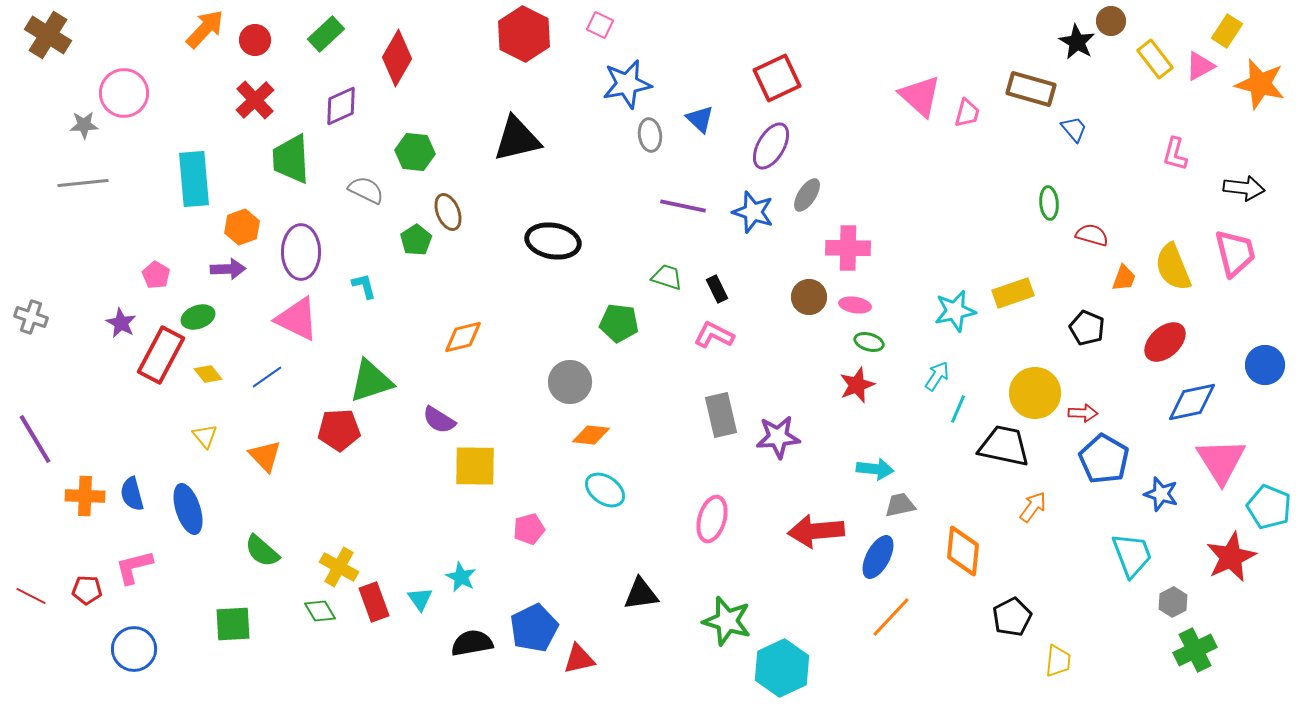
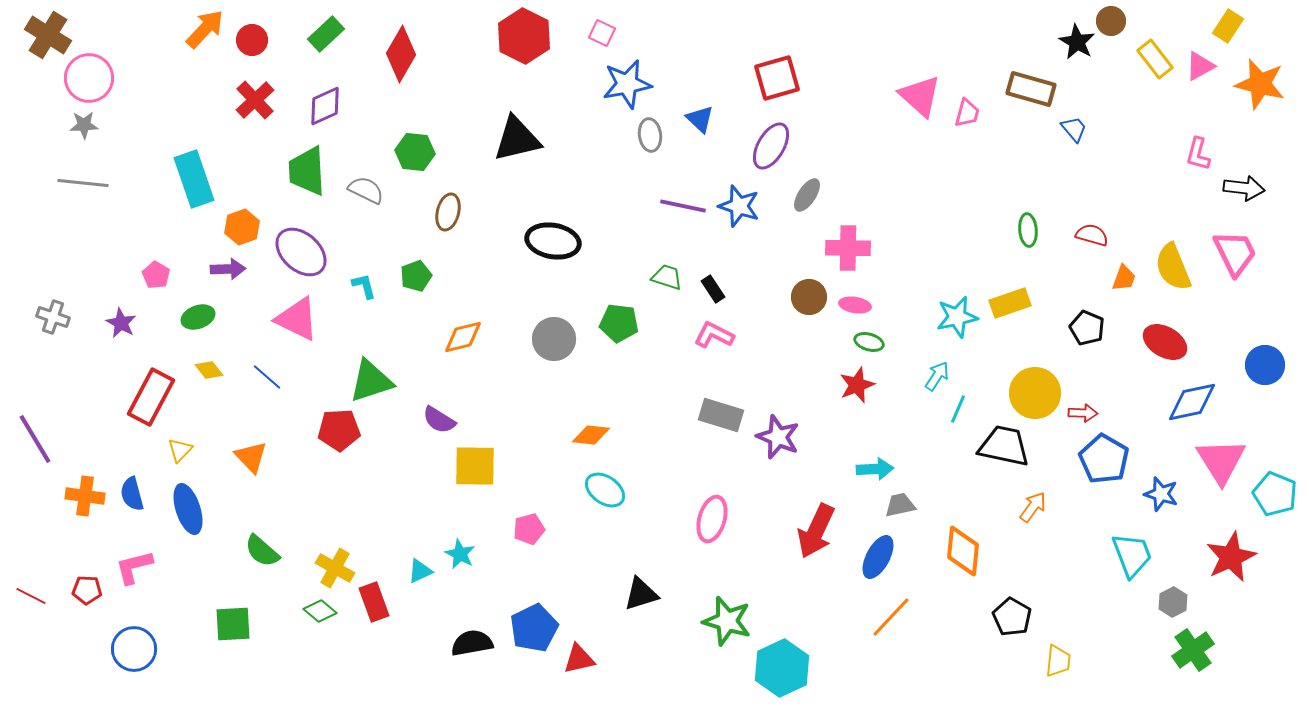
pink square at (600, 25): moved 2 px right, 8 px down
yellow rectangle at (1227, 31): moved 1 px right, 5 px up
red hexagon at (524, 34): moved 2 px down
red circle at (255, 40): moved 3 px left
red diamond at (397, 58): moved 4 px right, 4 px up
red square at (777, 78): rotated 9 degrees clockwise
pink circle at (124, 93): moved 35 px left, 15 px up
purple diamond at (341, 106): moved 16 px left
pink L-shape at (1175, 154): moved 23 px right
green trapezoid at (291, 159): moved 16 px right, 12 px down
cyan rectangle at (194, 179): rotated 14 degrees counterclockwise
gray line at (83, 183): rotated 12 degrees clockwise
green ellipse at (1049, 203): moved 21 px left, 27 px down
brown ellipse at (448, 212): rotated 36 degrees clockwise
blue star at (753, 212): moved 14 px left, 6 px up
green pentagon at (416, 240): moved 36 px down; rotated 12 degrees clockwise
purple ellipse at (301, 252): rotated 48 degrees counterclockwise
pink trapezoid at (1235, 253): rotated 12 degrees counterclockwise
black rectangle at (717, 289): moved 4 px left; rotated 8 degrees counterclockwise
yellow rectangle at (1013, 293): moved 3 px left, 10 px down
cyan star at (955, 311): moved 2 px right, 6 px down
gray cross at (31, 317): moved 22 px right
red ellipse at (1165, 342): rotated 72 degrees clockwise
red rectangle at (161, 355): moved 10 px left, 42 px down
yellow diamond at (208, 374): moved 1 px right, 4 px up
blue line at (267, 377): rotated 76 degrees clockwise
gray circle at (570, 382): moved 16 px left, 43 px up
gray rectangle at (721, 415): rotated 60 degrees counterclockwise
yellow triangle at (205, 436): moved 25 px left, 14 px down; rotated 24 degrees clockwise
purple star at (778, 437): rotated 27 degrees clockwise
orange triangle at (265, 456): moved 14 px left, 1 px down
cyan arrow at (875, 469): rotated 9 degrees counterclockwise
orange cross at (85, 496): rotated 6 degrees clockwise
cyan pentagon at (1269, 507): moved 6 px right, 13 px up
red arrow at (816, 531): rotated 60 degrees counterclockwise
yellow cross at (339, 567): moved 4 px left, 1 px down
cyan star at (461, 577): moved 1 px left, 23 px up
black triangle at (641, 594): rotated 9 degrees counterclockwise
cyan triangle at (420, 599): moved 28 px up; rotated 40 degrees clockwise
green diamond at (320, 611): rotated 20 degrees counterclockwise
black pentagon at (1012, 617): rotated 15 degrees counterclockwise
green cross at (1195, 650): moved 2 px left; rotated 9 degrees counterclockwise
